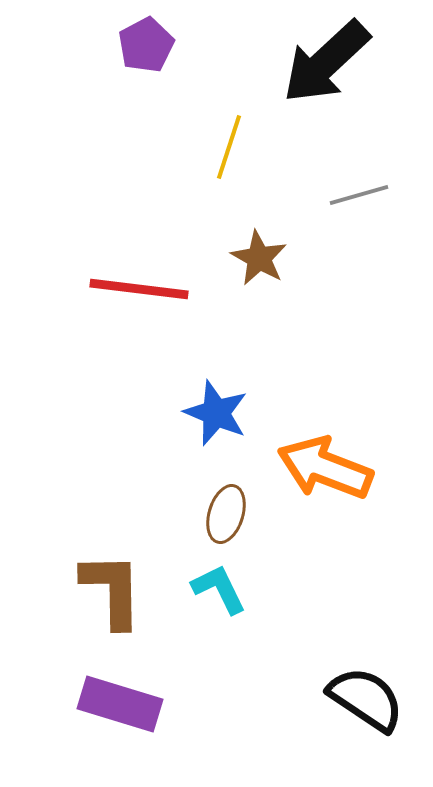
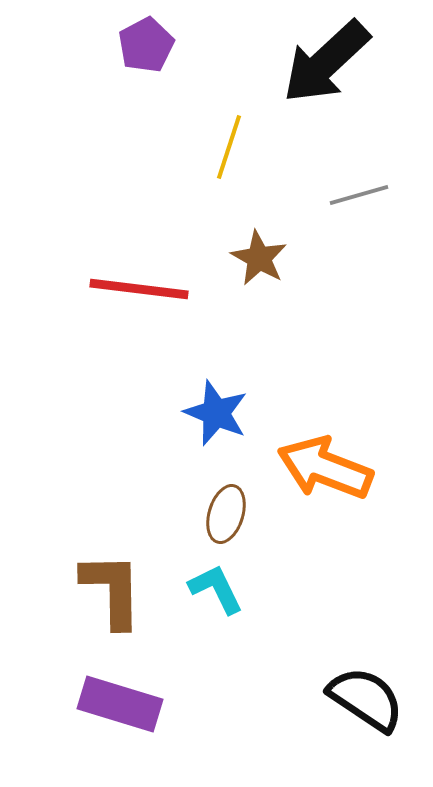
cyan L-shape: moved 3 px left
